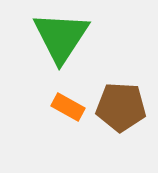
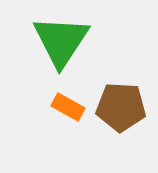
green triangle: moved 4 px down
